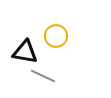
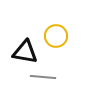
gray line: moved 1 px down; rotated 20 degrees counterclockwise
